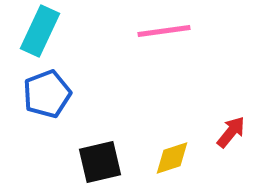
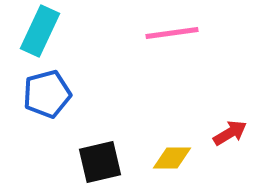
pink line: moved 8 px right, 2 px down
blue pentagon: rotated 6 degrees clockwise
red arrow: moved 1 px left, 1 px down; rotated 20 degrees clockwise
yellow diamond: rotated 18 degrees clockwise
